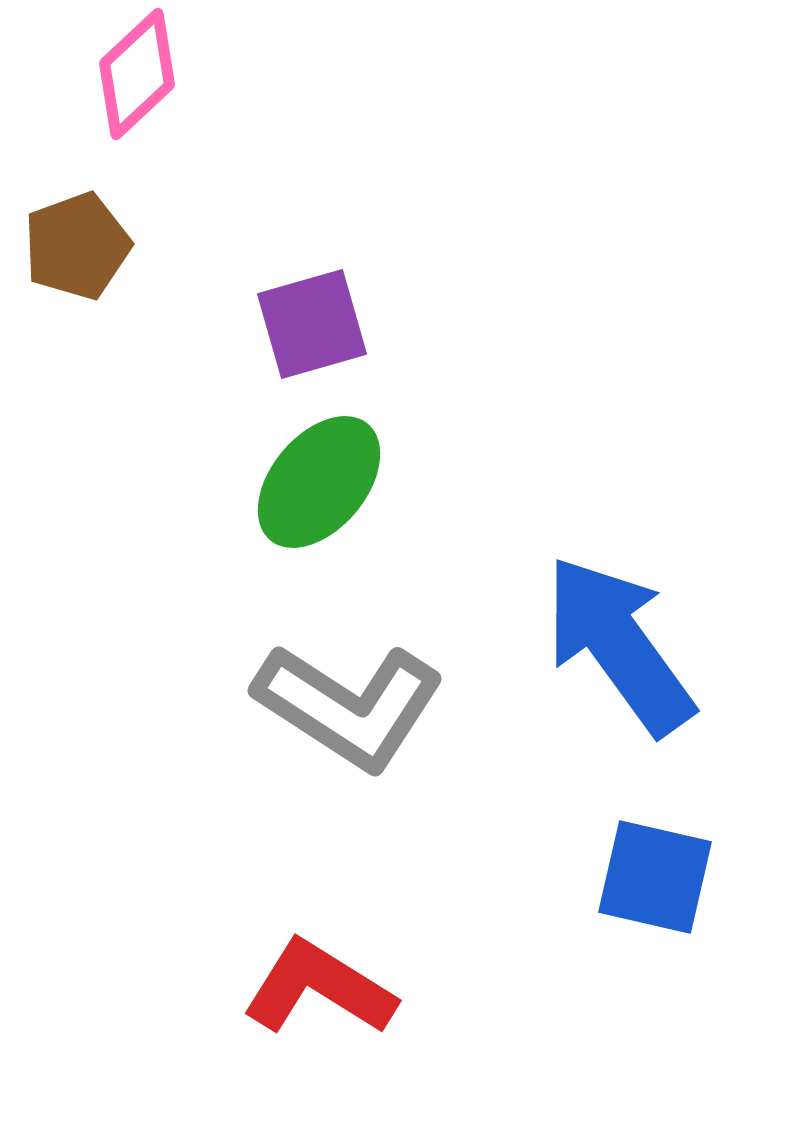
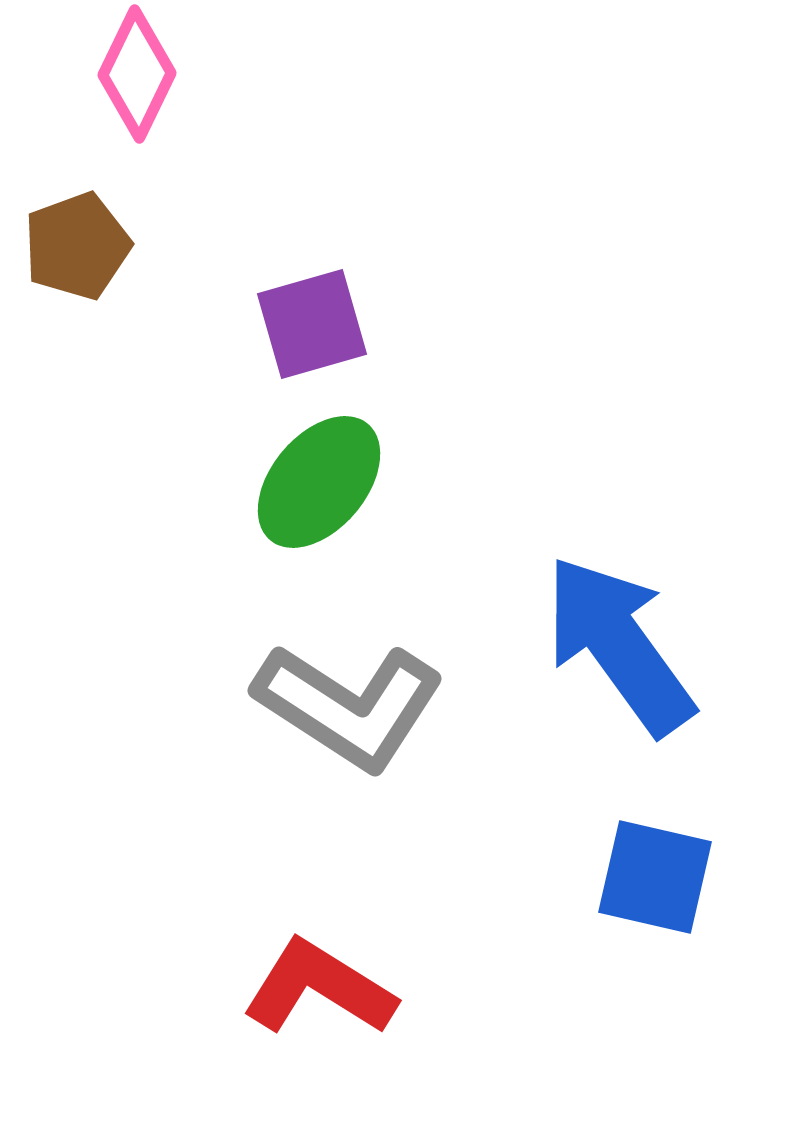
pink diamond: rotated 21 degrees counterclockwise
